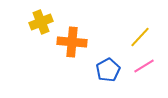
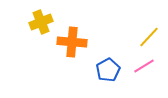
yellow line: moved 9 px right
